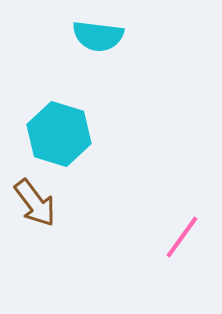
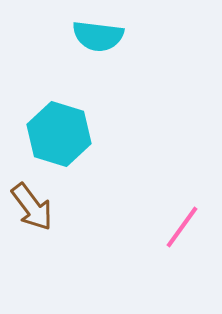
brown arrow: moved 3 px left, 4 px down
pink line: moved 10 px up
